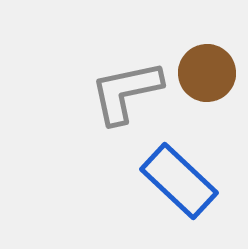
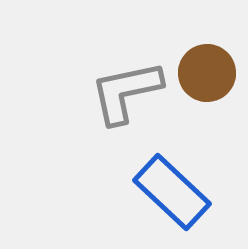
blue rectangle: moved 7 px left, 11 px down
